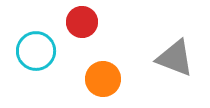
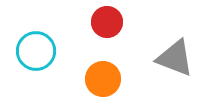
red circle: moved 25 px right
